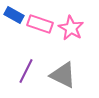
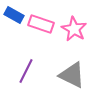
pink rectangle: moved 1 px right
pink star: moved 3 px right, 1 px down
gray triangle: moved 9 px right
